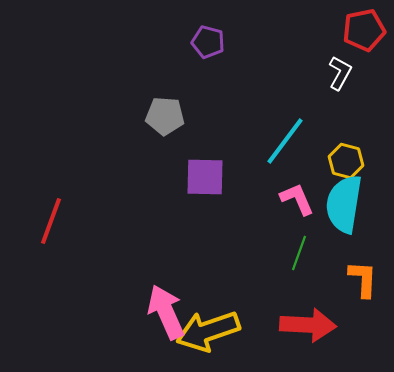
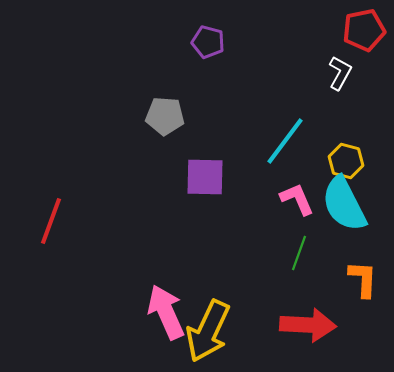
cyan semicircle: rotated 36 degrees counterclockwise
yellow arrow: rotated 46 degrees counterclockwise
